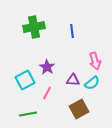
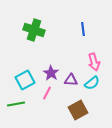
green cross: moved 3 px down; rotated 30 degrees clockwise
blue line: moved 11 px right, 2 px up
pink arrow: moved 1 px left, 1 px down
purple star: moved 4 px right, 6 px down
purple triangle: moved 2 px left
brown square: moved 1 px left, 1 px down
green line: moved 12 px left, 10 px up
